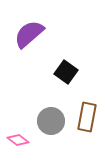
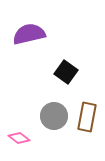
purple semicircle: rotated 28 degrees clockwise
gray circle: moved 3 px right, 5 px up
pink diamond: moved 1 px right, 2 px up
